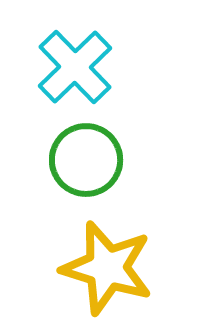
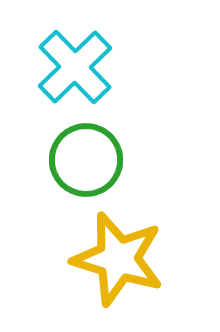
yellow star: moved 11 px right, 9 px up
